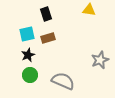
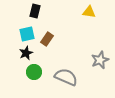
yellow triangle: moved 2 px down
black rectangle: moved 11 px left, 3 px up; rotated 32 degrees clockwise
brown rectangle: moved 1 px left, 1 px down; rotated 40 degrees counterclockwise
black star: moved 2 px left, 2 px up
green circle: moved 4 px right, 3 px up
gray semicircle: moved 3 px right, 4 px up
